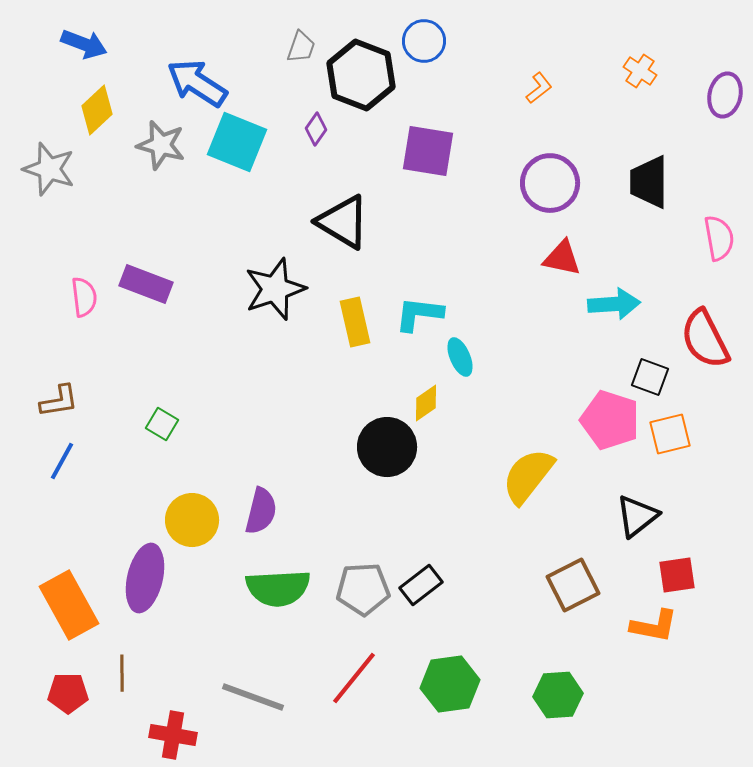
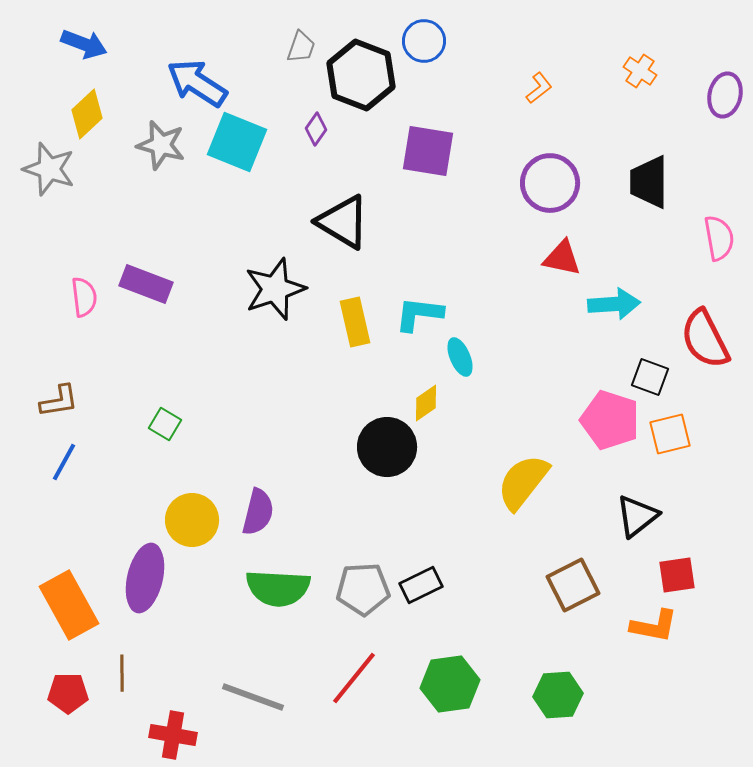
yellow diamond at (97, 110): moved 10 px left, 4 px down
green square at (162, 424): moved 3 px right
blue line at (62, 461): moved 2 px right, 1 px down
yellow semicircle at (528, 476): moved 5 px left, 6 px down
purple semicircle at (261, 511): moved 3 px left, 1 px down
black rectangle at (421, 585): rotated 12 degrees clockwise
green semicircle at (278, 588): rotated 6 degrees clockwise
